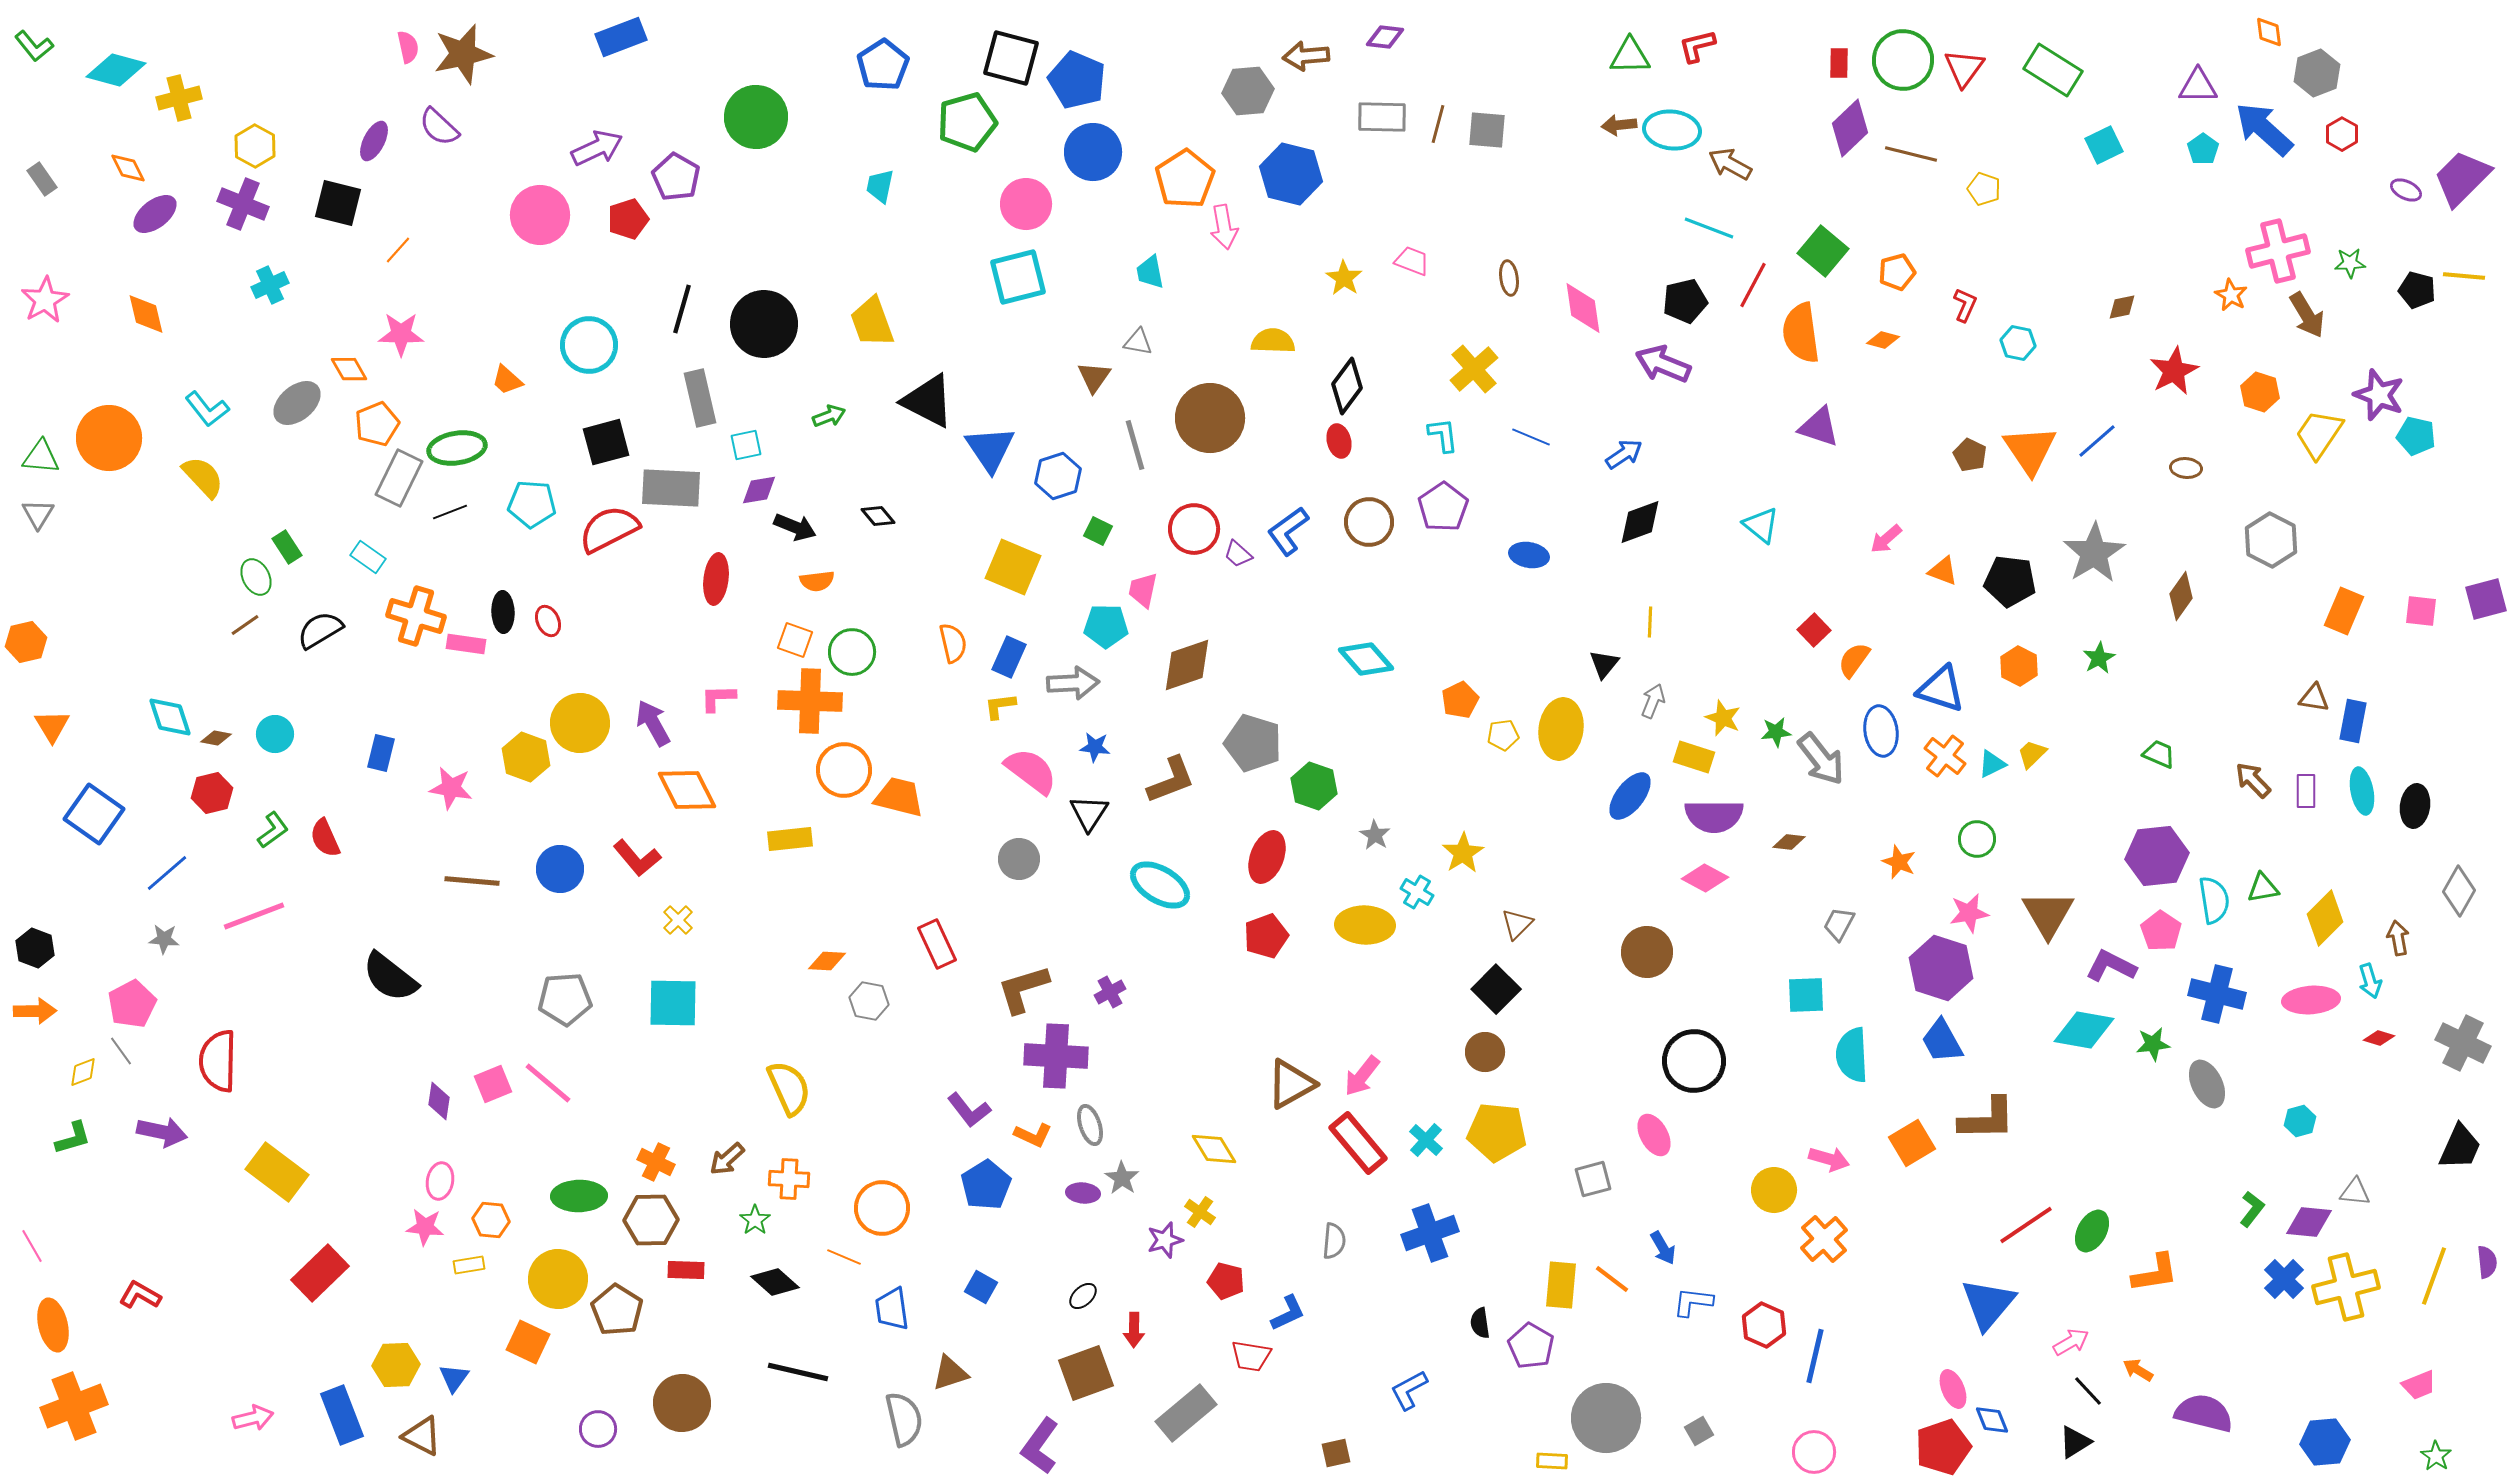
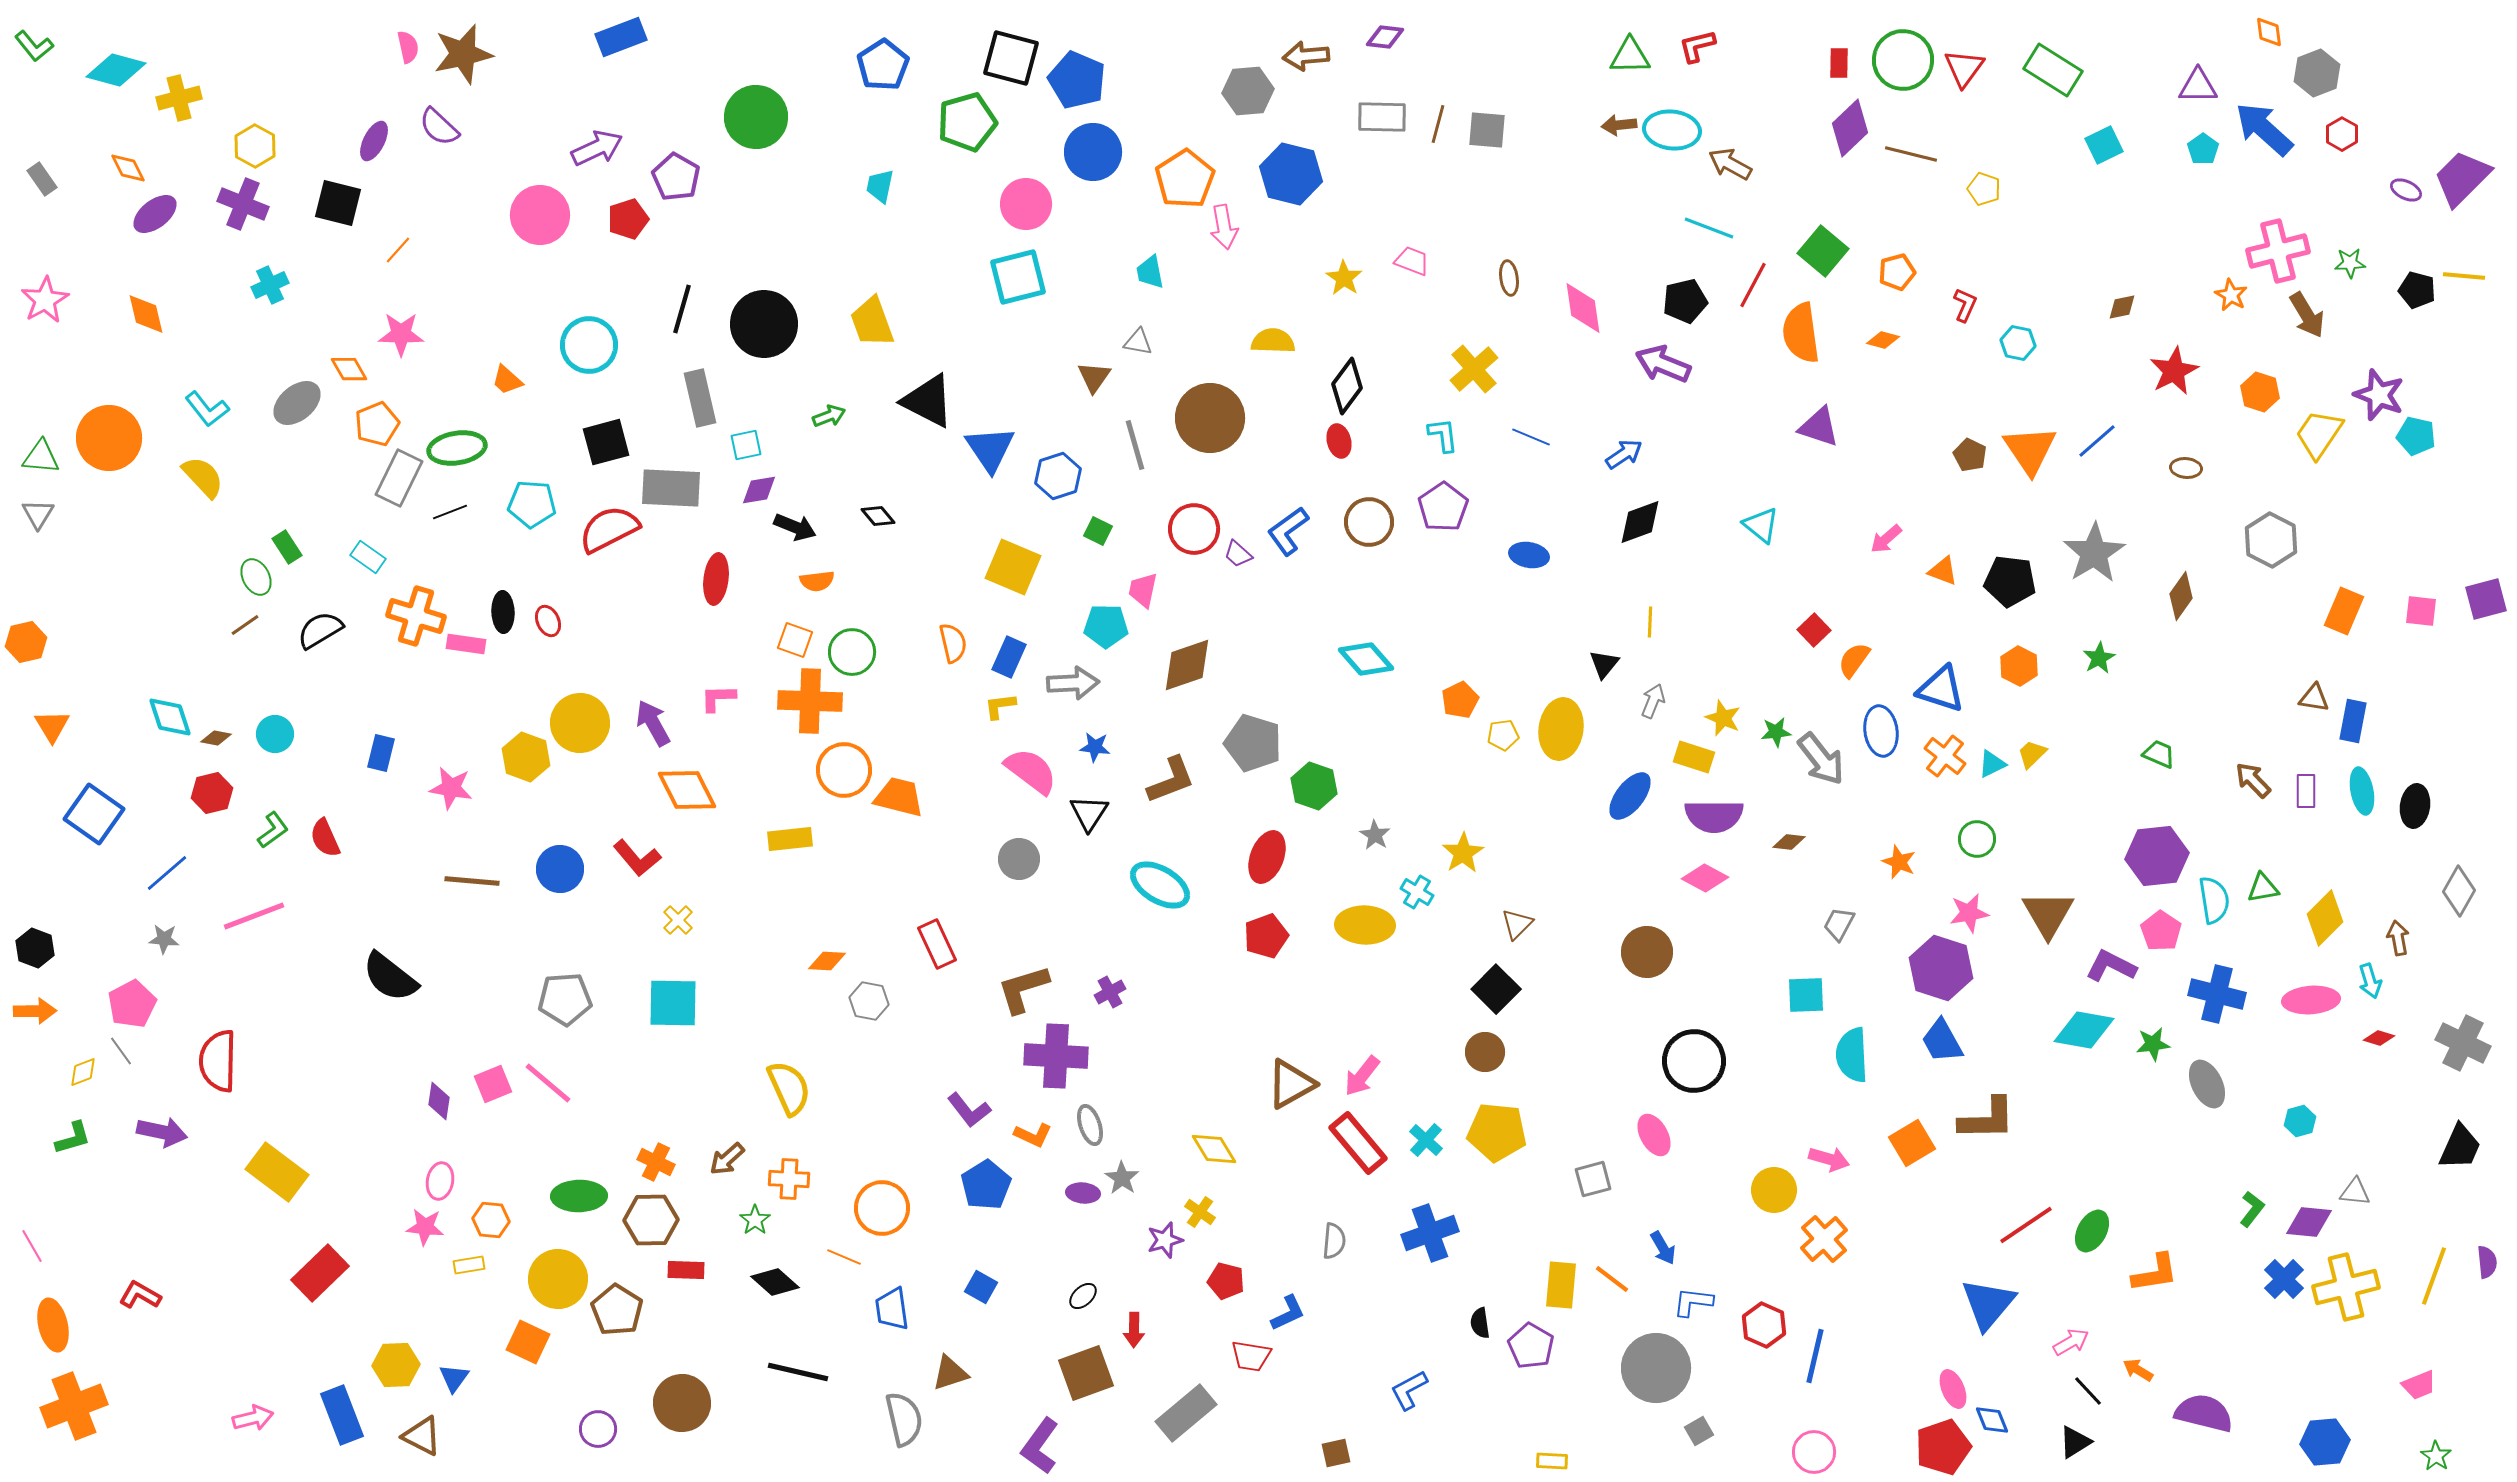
gray circle at (1606, 1418): moved 50 px right, 50 px up
